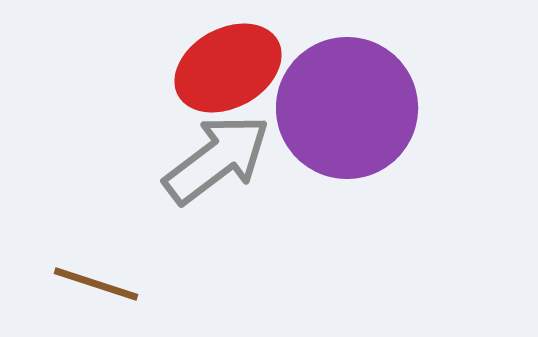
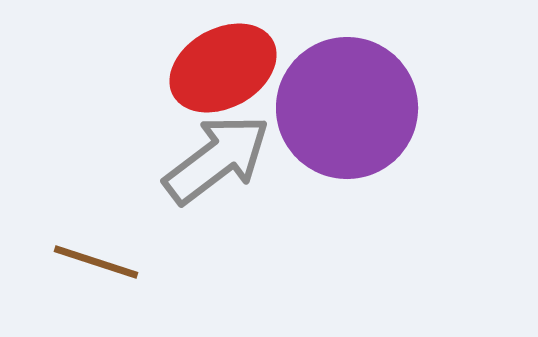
red ellipse: moved 5 px left
brown line: moved 22 px up
